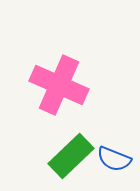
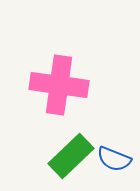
pink cross: rotated 16 degrees counterclockwise
